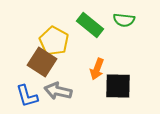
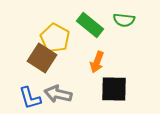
yellow pentagon: moved 1 px right, 3 px up
brown square: moved 4 px up
orange arrow: moved 7 px up
black square: moved 4 px left, 3 px down
gray arrow: moved 3 px down
blue L-shape: moved 3 px right, 2 px down
